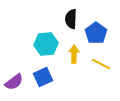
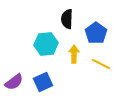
black semicircle: moved 4 px left
blue square: moved 5 px down
